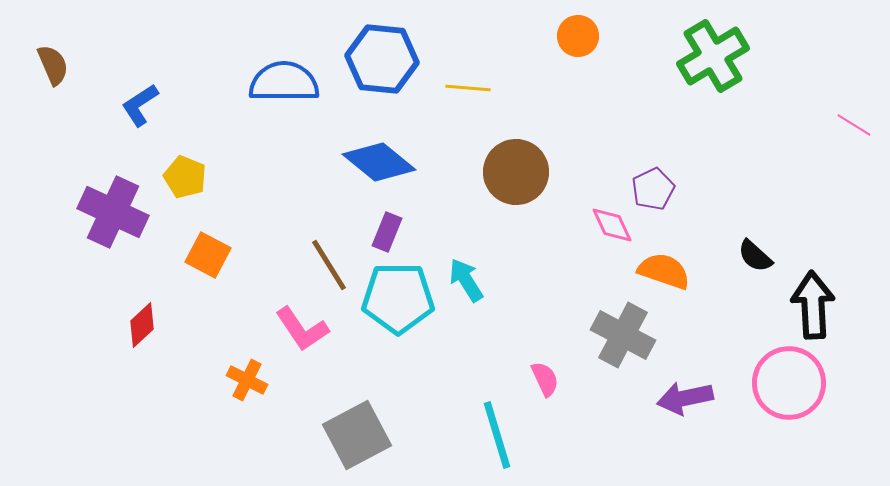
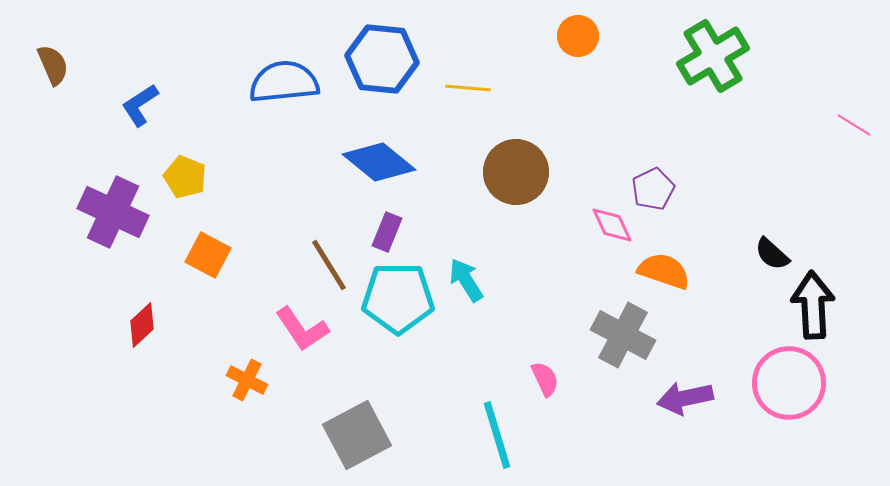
blue semicircle: rotated 6 degrees counterclockwise
black semicircle: moved 17 px right, 2 px up
